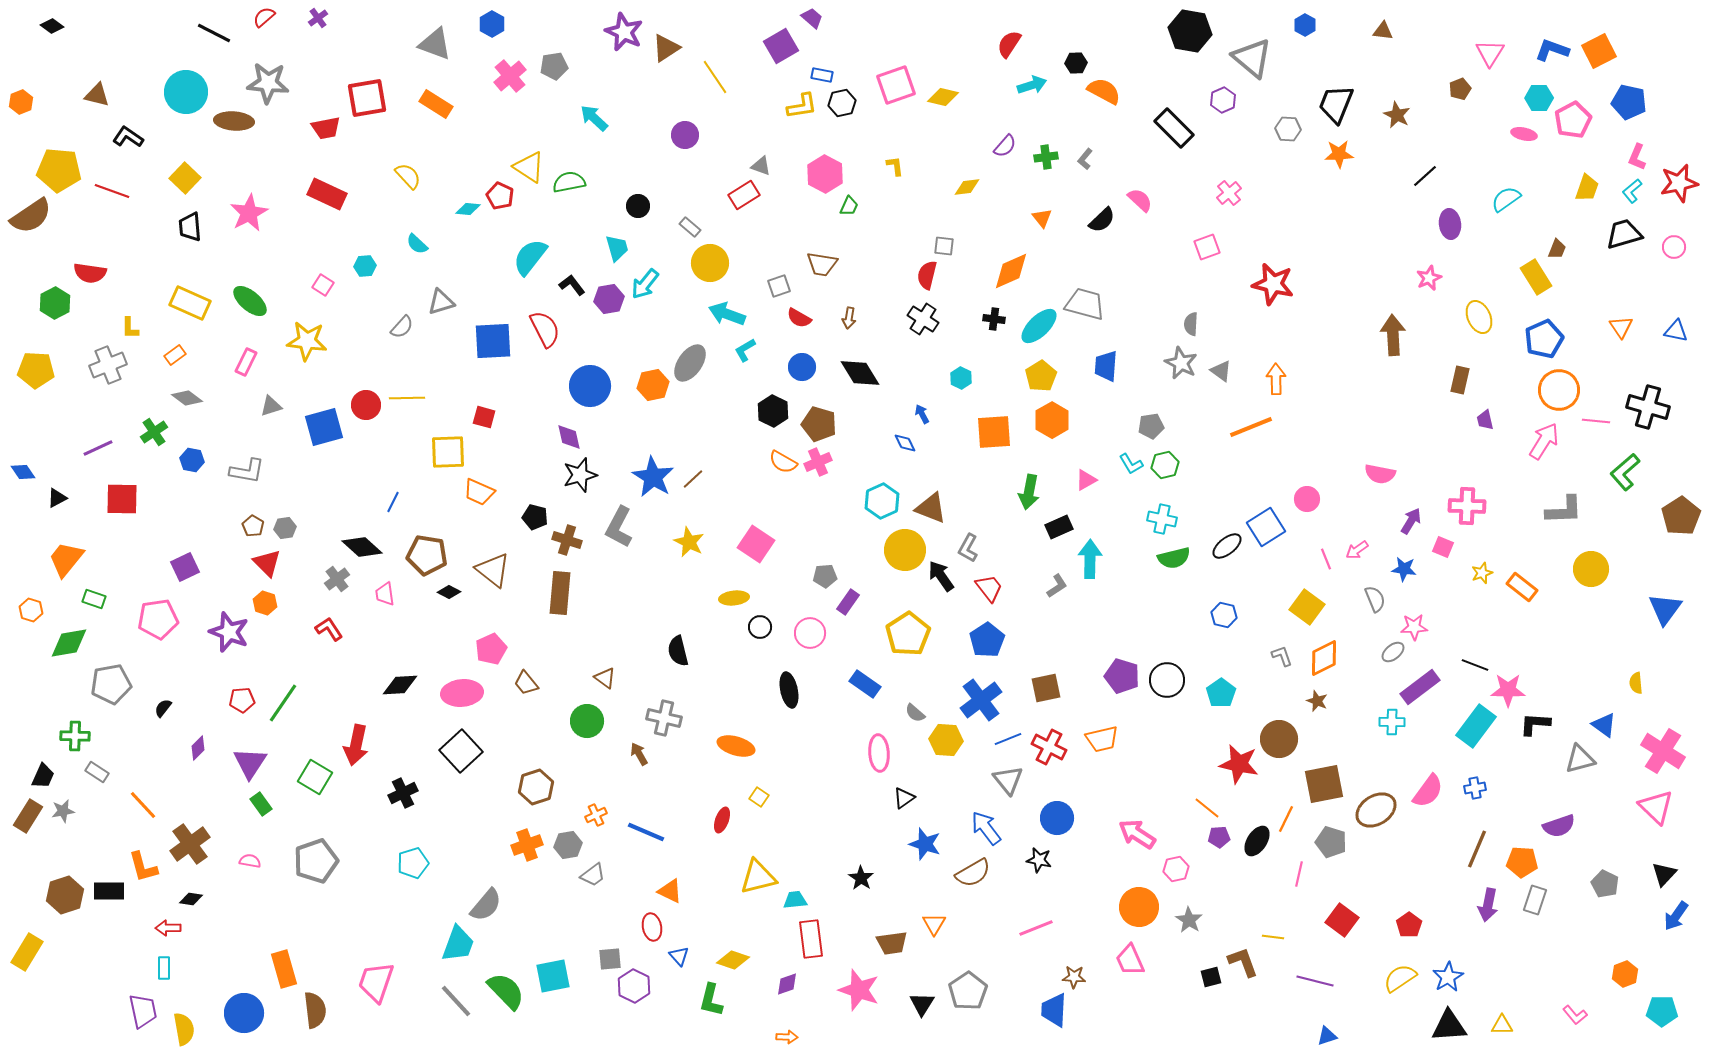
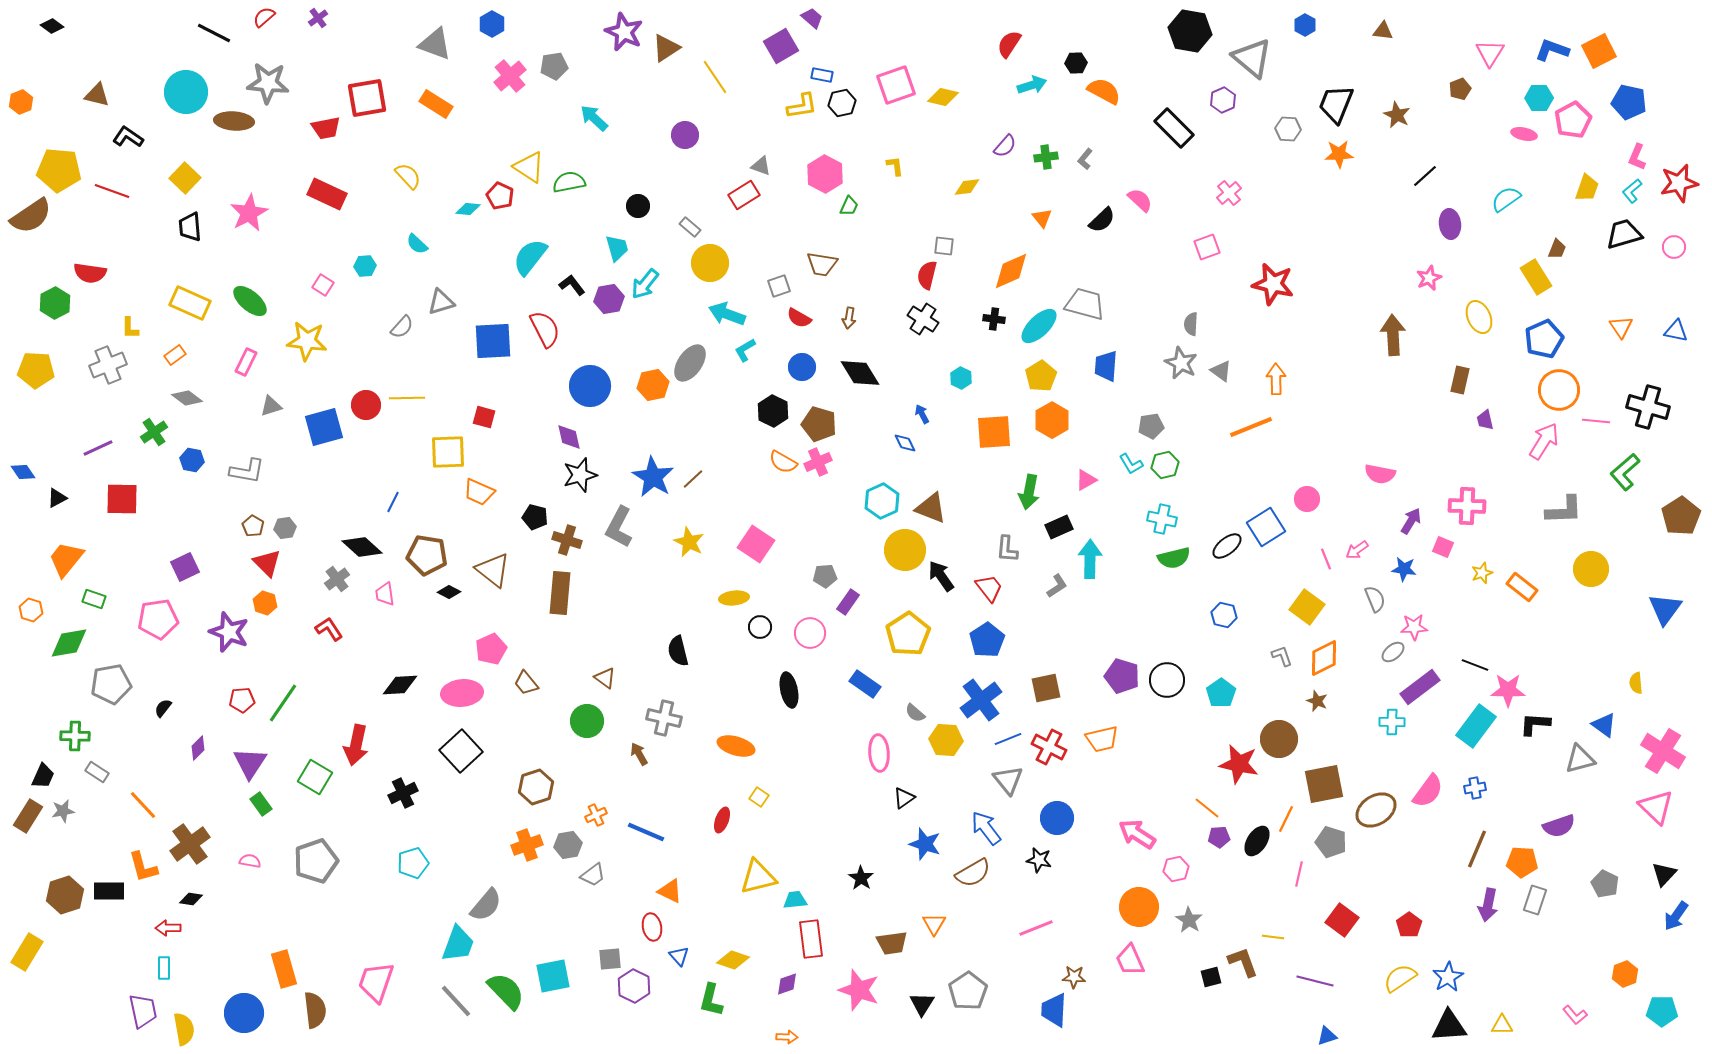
gray L-shape at (968, 548): moved 39 px right, 1 px down; rotated 24 degrees counterclockwise
